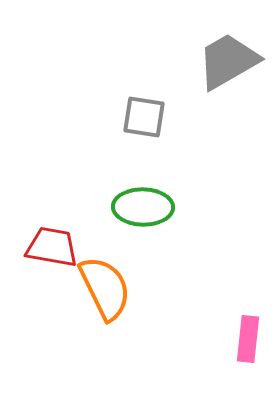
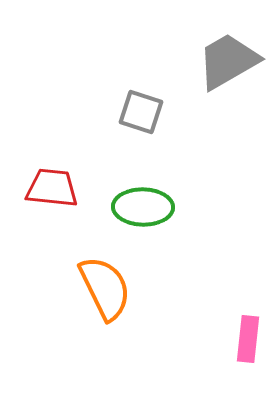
gray square: moved 3 px left, 5 px up; rotated 9 degrees clockwise
red trapezoid: moved 59 px up; rotated 4 degrees counterclockwise
